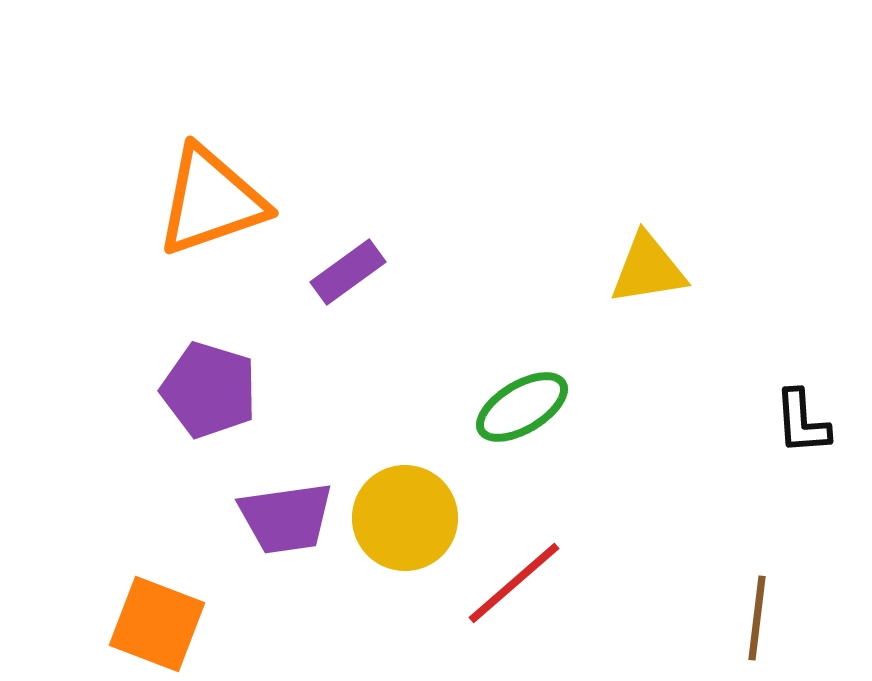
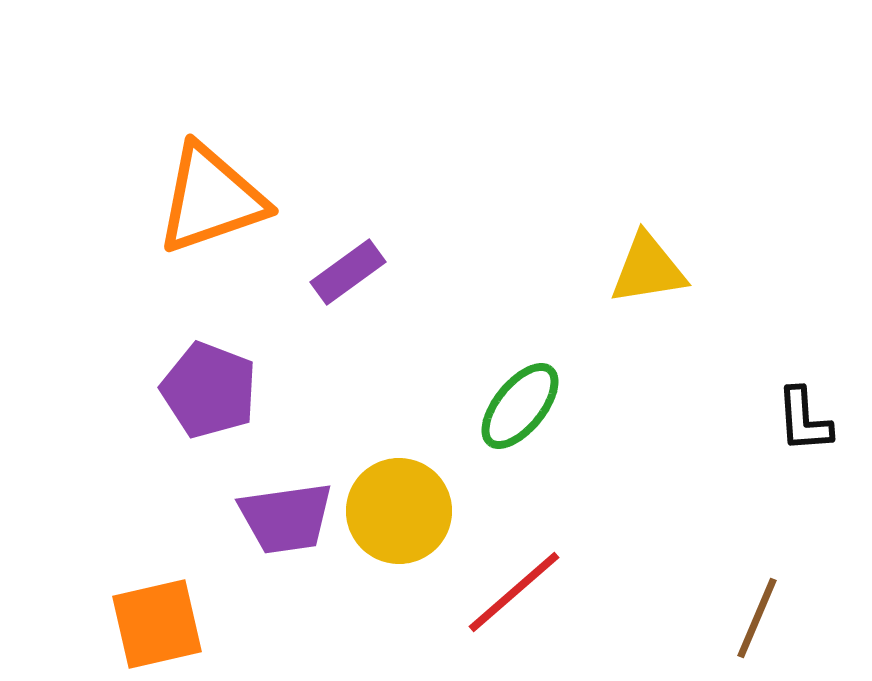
orange triangle: moved 2 px up
purple pentagon: rotated 4 degrees clockwise
green ellipse: moved 2 px left, 1 px up; rotated 20 degrees counterclockwise
black L-shape: moved 2 px right, 2 px up
yellow circle: moved 6 px left, 7 px up
red line: moved 9 px down
brown line: rotated 16 degrees clockwise
orange square: rotated 34 degrees counterclockwise
